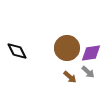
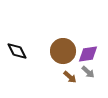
brown circle: moved 4 px left, 3 px down
purple diamond: moved 3 px left, 1 px down
